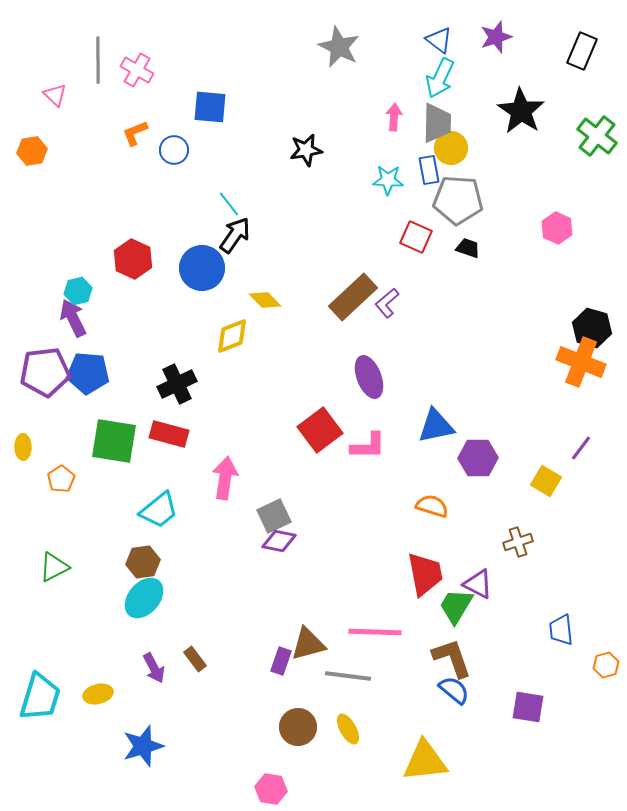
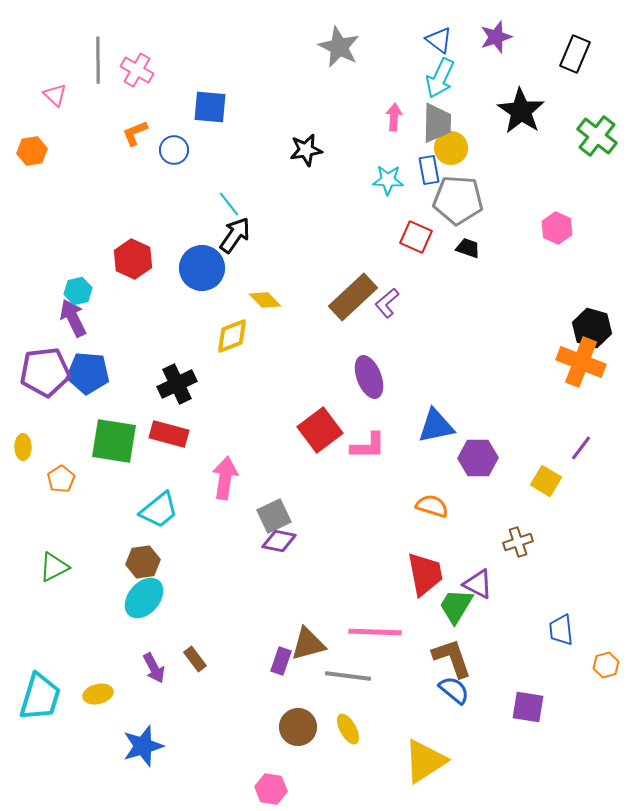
black rectangle at (582, 51): moved 7 px left, 3 px down
yellow triangle at (425, 761): rotated 27 degrees counterclockwise
